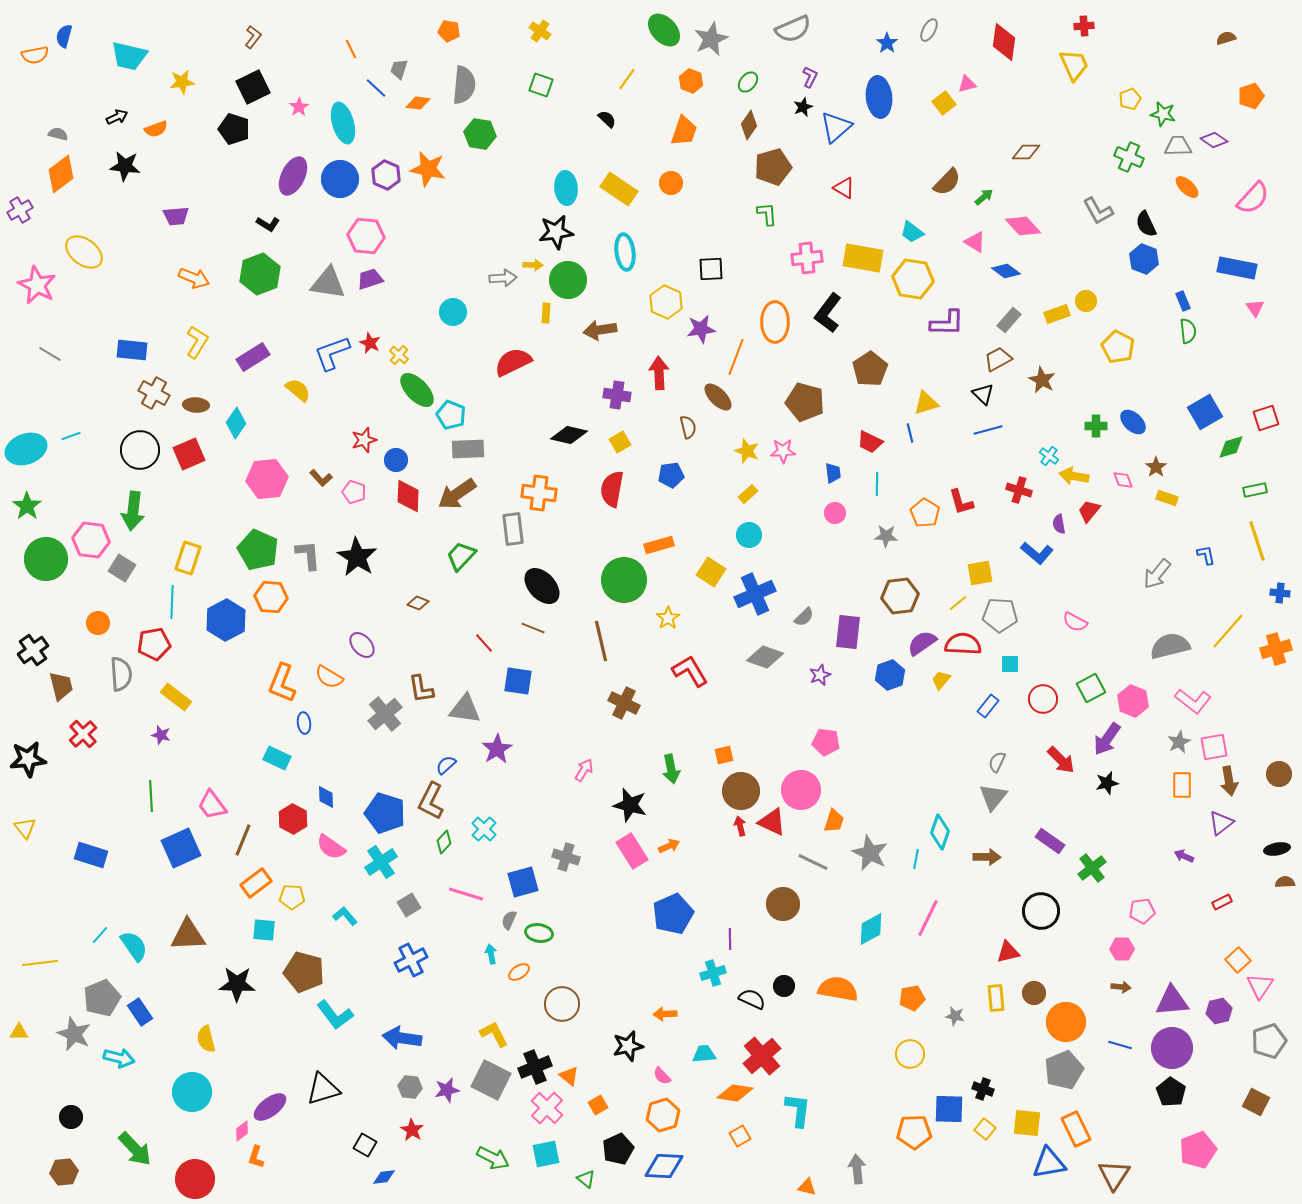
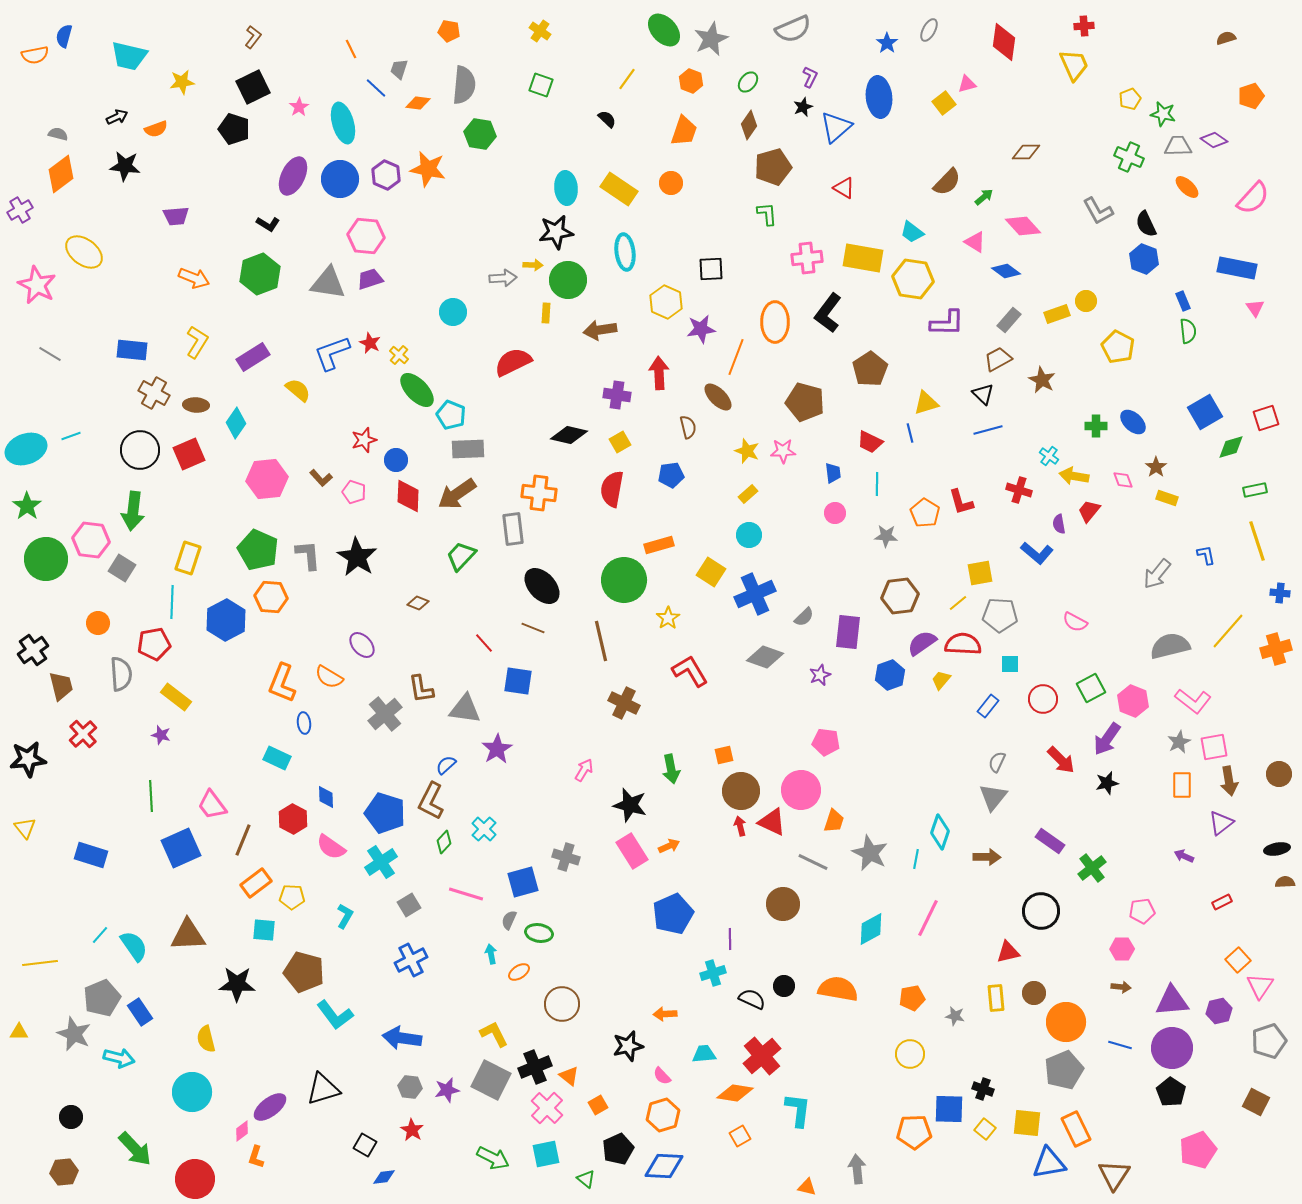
cyan L-shape at (345, 916): rotated 70 degrees clockwise
